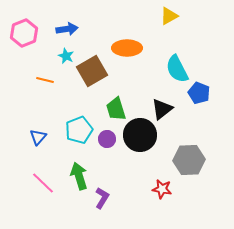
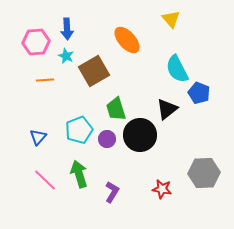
yellow triangle: moved 2 px right, 3 px down; rotated 42 degrees counterclockwise
blue arrow: rotated 95 degrees clockwise
pink hexagon: moved 12 px right, 9 px down; rotated 16 degrees clockwise
orange ellipse: moved 8 px up; rotated 48 degrees clockwise
brown square: moved 2 px right
orange line: rotated 18 degrees counterclockwise
black triangle: moved 5 px right
gray hexagon: moved 15 px right, 13 px down
green arrow: moved 2 px up
pink line: moved 2 px right, 3 px up
purple L-shape: moved 10 px right, 6 px up
